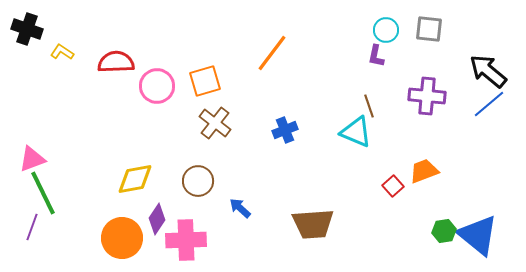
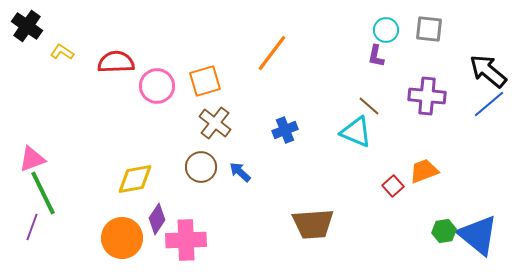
black cross: moved 3 px up; rotated 16 degrees clockwise
brown line: rotated 30 degrees counterclockwise
brown circle: moved 3 px right, 14 px up
blue arrow: moved 36 px up
